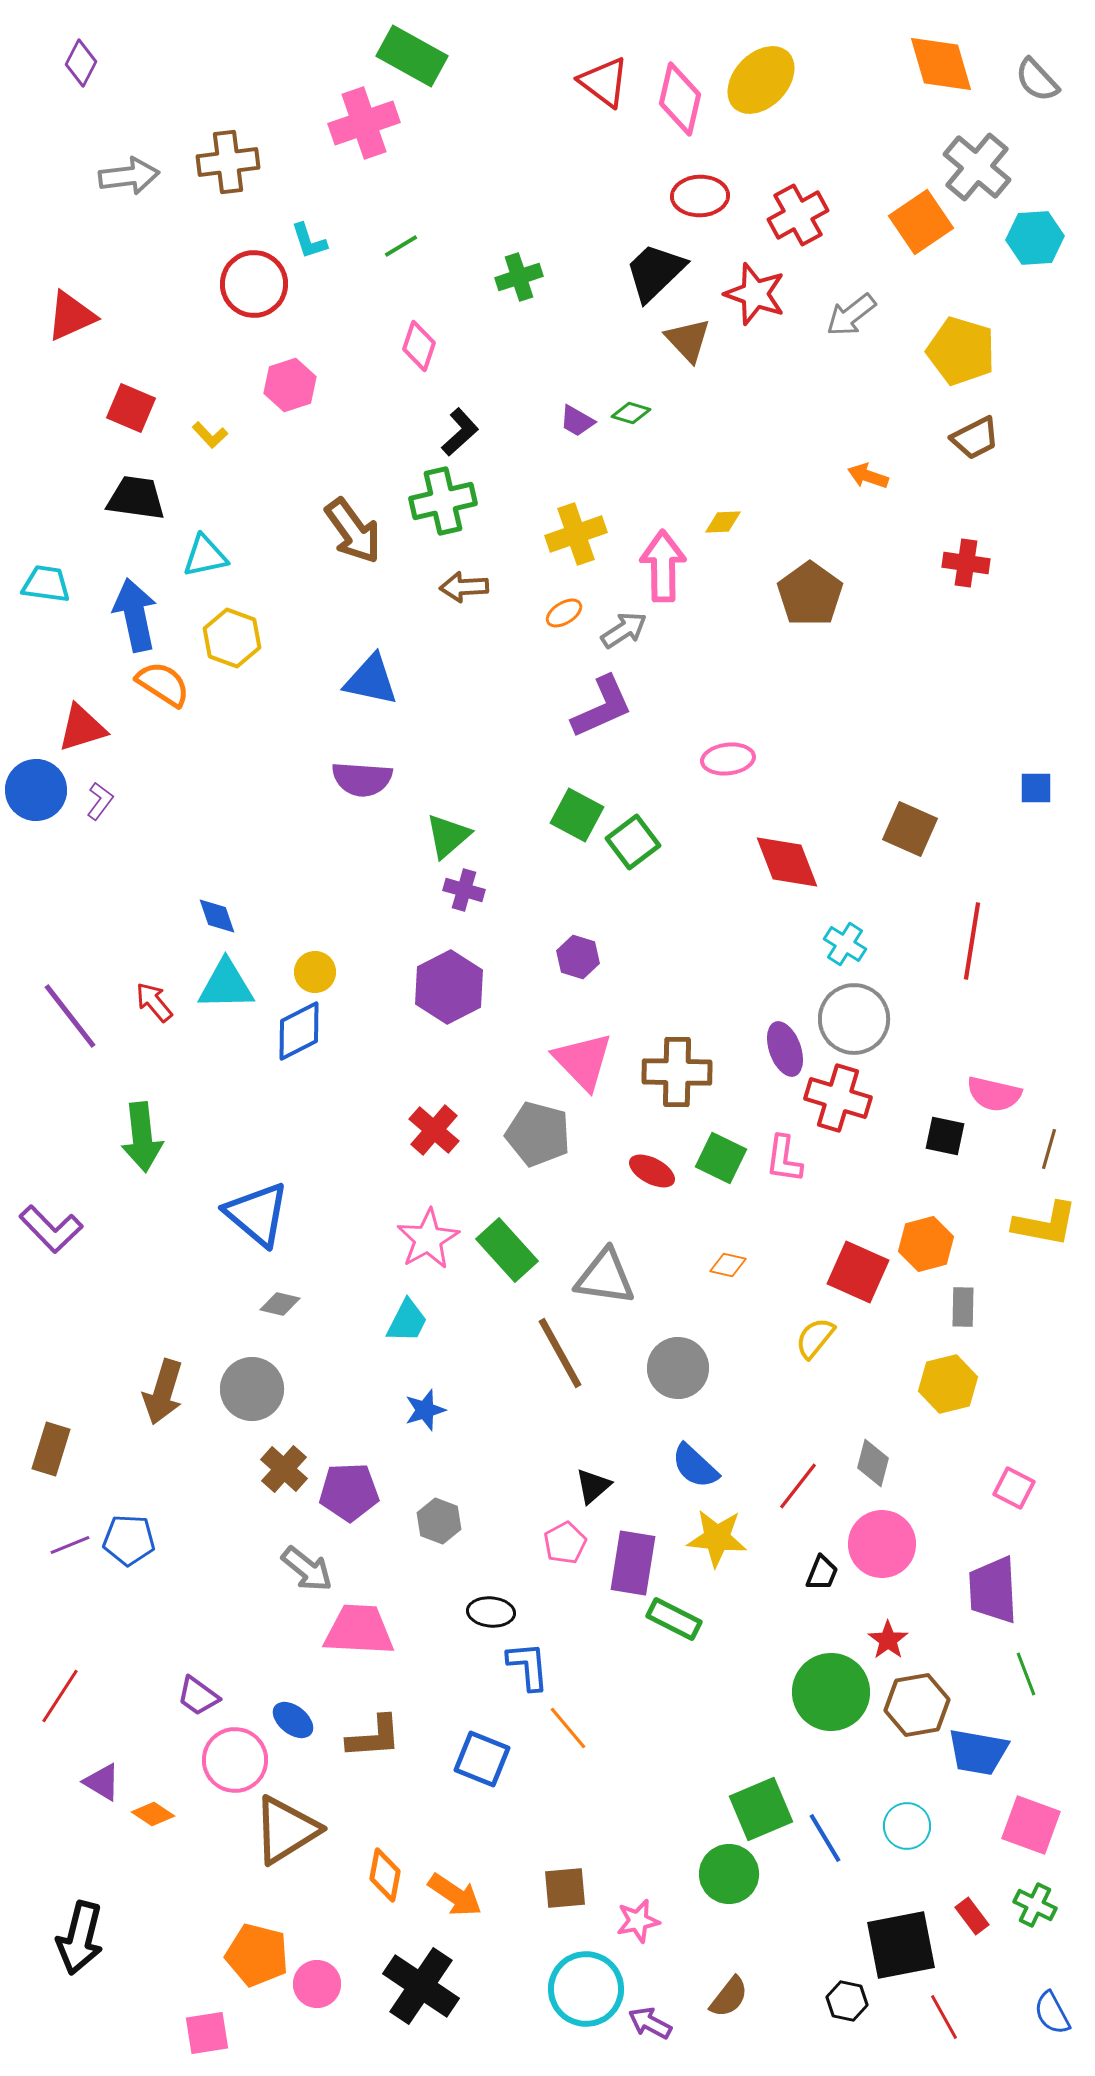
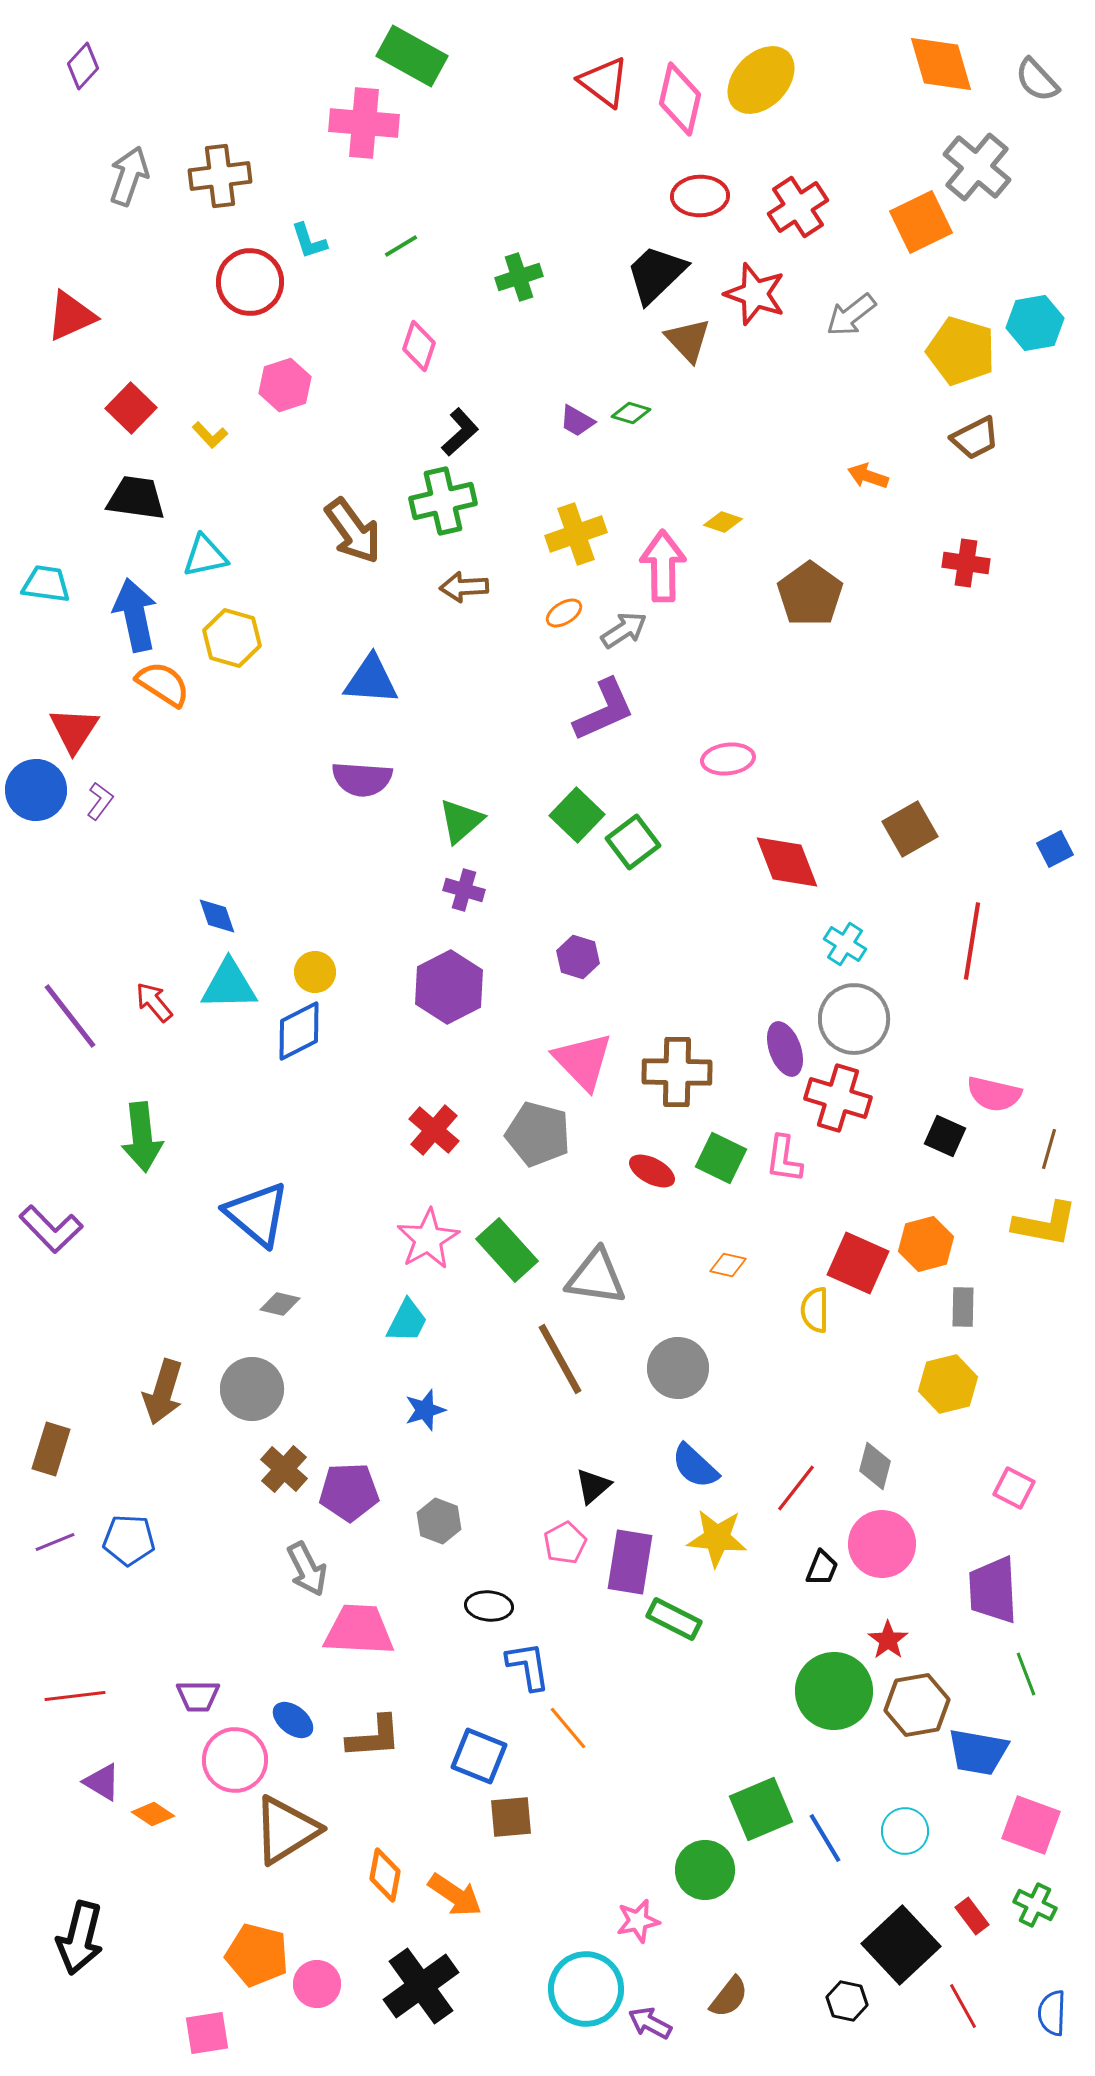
purple diamond at (81, 63): moved 2 px right, 3 px down; rotated 15 degrees clockwise
pink cross at (364, 123): rotated 24 degrees clockwise
brown cross at (228, 162): moved 8 px left, 14 px down
gray arrow at (129, 176): rotated 64 degrees counterclockwise
red cross at (798, 215): moved 8 px up; rotated 4 degrees counterclockwise
orange square at (921, 222): rotated 8 degrees clockwise
cyan hexagon at (1035, 238): moved 85 px down; rotated 6 degrees counterclockwise
black trapezoid at (655, 272): moved 1 px right, 2 px down
red circle at (254, 284): moved 4 px left, 2 px up
pink hexagon at (290, 385): moved 5 px left
red square at (131, 408): rotated 21 degrees clockwise
yellow diamond at (723, 522): rotated 21 degrees clockwise
yellow hexagon at (232, 638): rotated 4 degrees counterclockwise
blue triangle at (371, 680): rotated 8 degrees counterclockwise
purple L-shape at (602, 707): moved 2 px right, 3 px down
red triangle at (82, 728): moved 8 px left, 2 px down; rotated 40 degrees counterclockwise
blue square at (1036, 788): moved 19 px right, 61 px down; rotated 27 degrees counterclockwise
green square at (577, 815): rotated 16 degrees clockwise
brown square at (910, 829): rotated 36 degrees clockwise
green triangle at (448, 836): moved 13 px right, 15 px up
cyan triangle at (226, 985): moved 3 px right
black square at (945, 1136): rotated 12 degrees clockwise
red square at (858, 1272): moved 9 px up
gray triangle at (605, 1277): moved 9 px left
yellow semicircle at (815, 1338): moved 28 px up; rotated 39 degrees counterclockwise
brown line at (560, 1353): moved 6 px down
gray diamond at (873, 1463): moved 2 px right, 3 px down
red line at (798, 1486): moved 2 px left, 2 px down
purple line at (70, 1545): moved 15 px left, 3 px up
purple rectangle at (633, 1563): moved 3 px left, 1 px up
gray arrow at (307, 1569): rotated 24 degrees clockwise
black trapezoid at (822, 1573): moved 5 px up
black ellipse at (491, 1612): moved 2 px left, 6 px up
blue L-shape at (528, 1666): rotated 4 degrees counterclockwise
green circle at (831, 1692): moved 3 px right, 1 px up
red line at (60, 1696): moved 15 px right; rotated 50 degrees clockwise
purple trapezoid at (198, 1696): rotated 36 degrees counterclockwise
blue square at (482, 1759): moved 3 px left, 3 px up
cyan circle at (907, 1826): moved 2 px left, 5 px down
green circle at (729, 1874): moved 24 px left, 4 px up
brown square at (565, 1888): moved 54 px left, 71 px up
black square at (901, 1945): rotated 32 degrees counterclockwise
black cross at (421, 1986): rotated 20 degrees clockwise
blue semicircle at (1052, 2013): rotated 30 degrees clockwise
red line at (944, 2017): moved 19 px right, 11 px up
